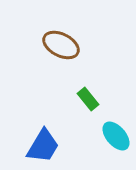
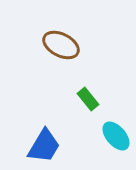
blue trapezoid: moved 1 px right
